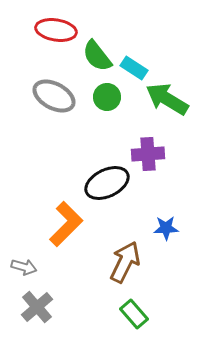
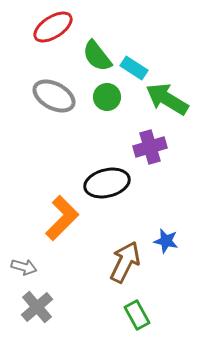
red ellipse: moved 3 px left, 3 px up; rotated 42 degrees counterclockwise
purple cross: moved 2 px right, 7 px up; rotated 12 degrees counterclockwise
black ellipse: rotated 12 degrees clockwise
orange L-shape: moved 4 px left, 6 px up
blue star: moved 13 px down; rotated 15 degrees clockwise
green rectangle: moved 3 px right, 1 px down; rotated 12 degrees clockwise
